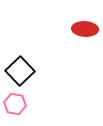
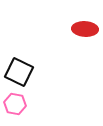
black square: moved 1 px left, 1 px down; rotated 20 degrees counterclockwise
